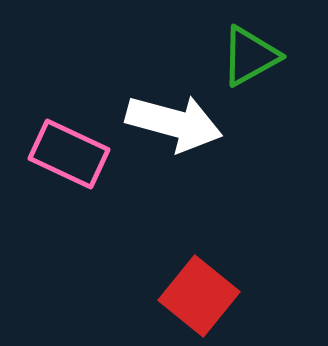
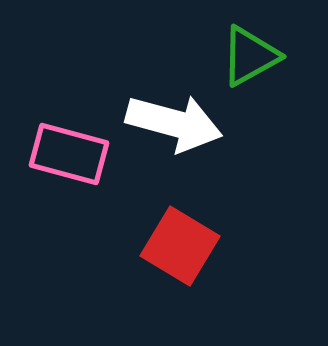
pink rectangle: rotated 10 degrees counterclockwise
red square: moved 19 px left, 50 px up; rotated 8 degrees counterclockwise
